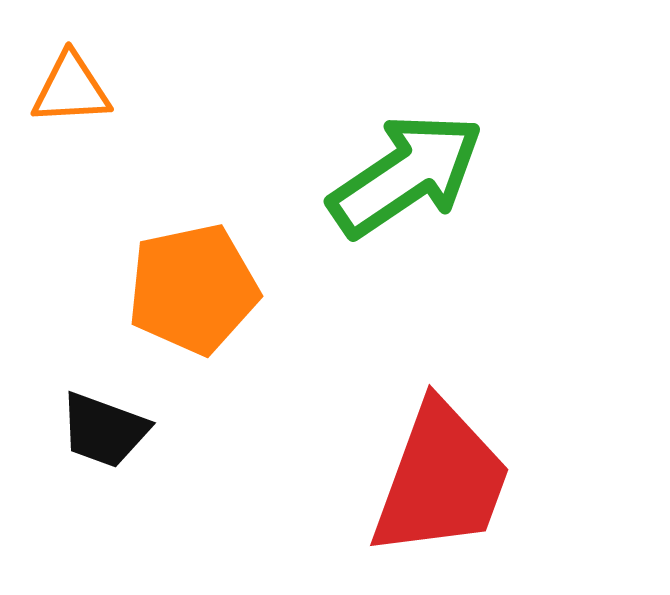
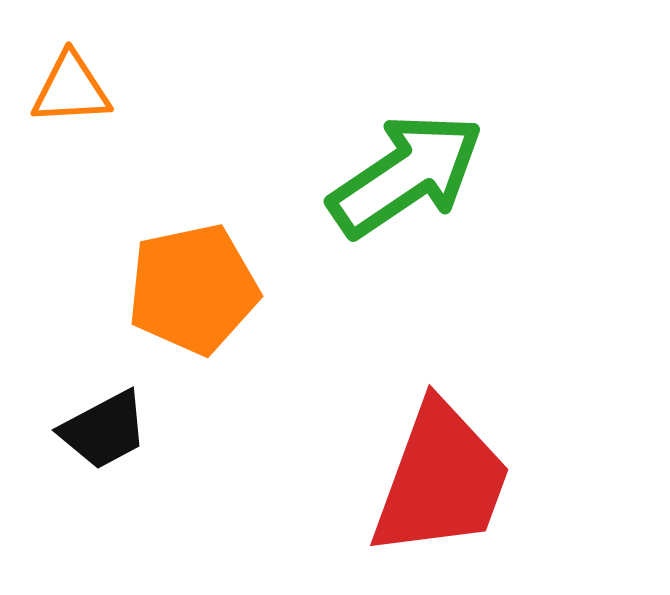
black trapezoid: rotated 48 degrees counterclockwise
